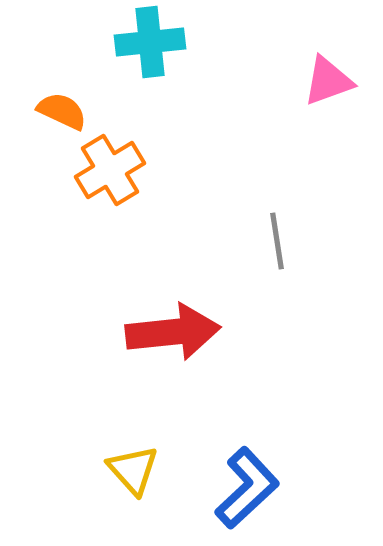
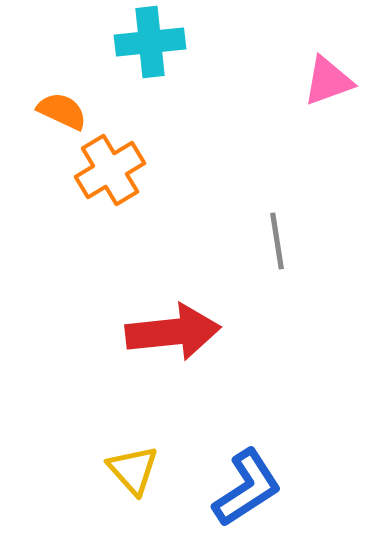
blue L-shape: rotated 10 degrees clockwise
